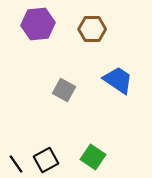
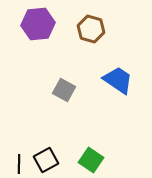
brown hexagon: moved 1 px left; rotated 16 degrees clockwise
green square: moved 2 px left, 3 px down
black line: moved 3 px right; rotated 36 degrees clockwise
